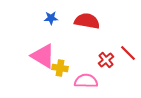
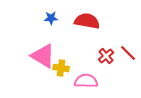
red cross: moved 4 px up
yellow cross: moved 1 px right
